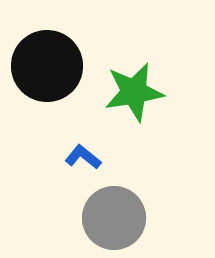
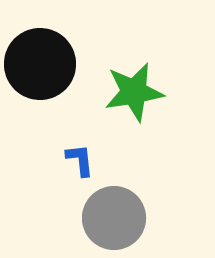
black circle: moved 7 px left, 2 px up
blue L-shape: moved 3 px left, 3 px down; rotated 45 degrees clockwise
